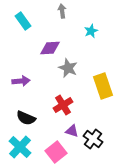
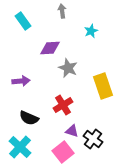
black semicircle: moved 3 px right
pink square: moved 7 px right
